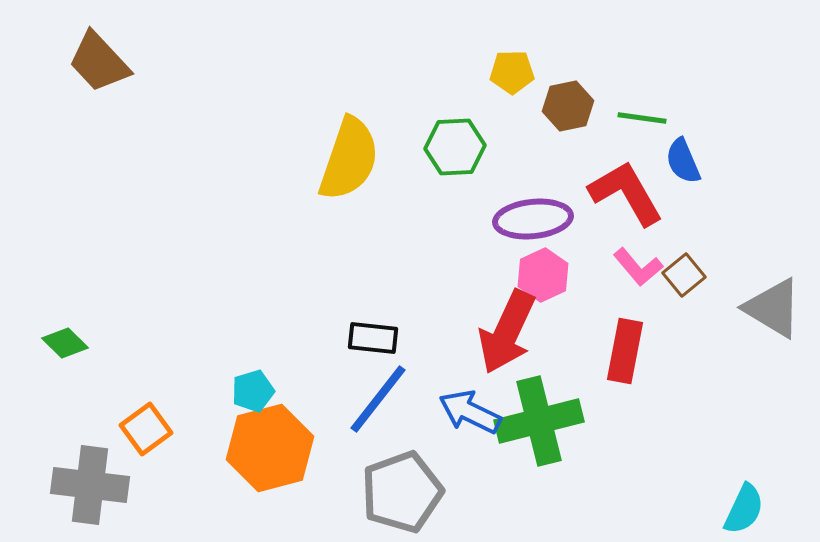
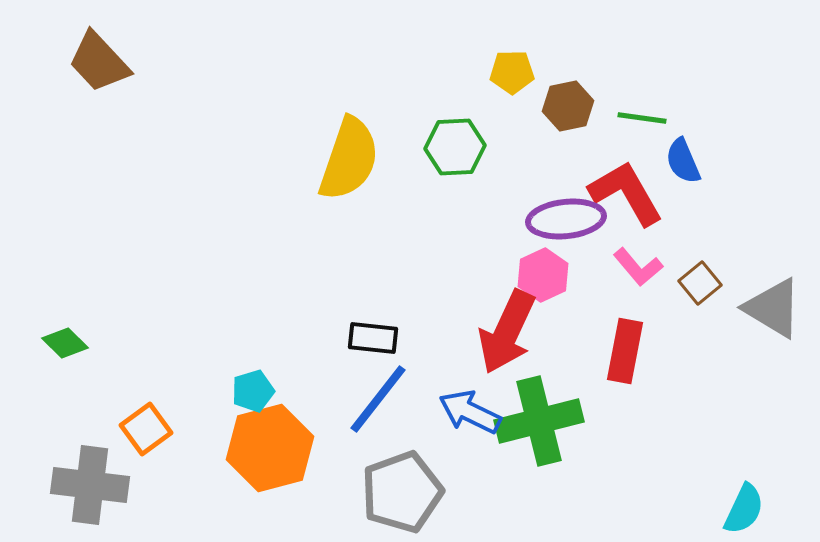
purple ellipse: moved 33 px right
brown square: moved 16 px right, 8 px down
